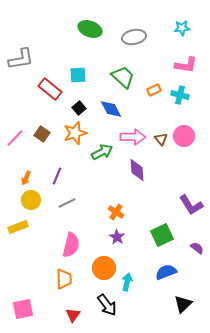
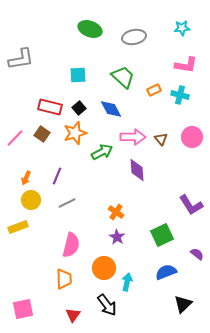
red rectangle: moved 18 px down; rotated 25 degrees counterclockwise
pink circle: moved 8 px right, 1 px down
purple semicircle: moved 6 px down
